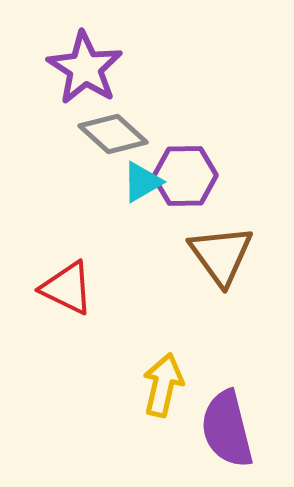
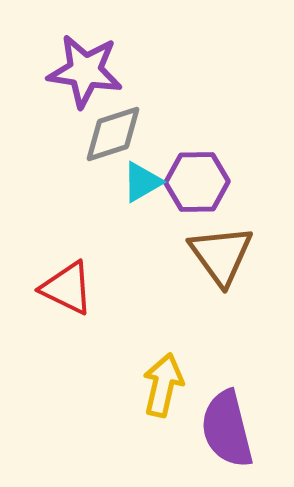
purple star: moved 3 px down; rotated 24 degrees counterclockwise
gray diamond: rotated 60 degrees counterclockwise
purple hexagon: moved 12 px right, 6 px down
